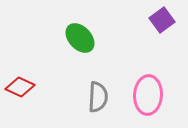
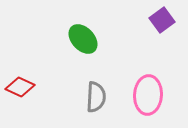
green ellipse: moved 3 px right, 1 px down
gray semicircle: moved 2 px left
